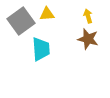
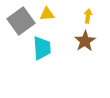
yellow arrow: rotated 24 degrees clockwise
brown star: moved 3 px left, 2 px down; rotated 25 degrees clockwise
cyan trapezoid: moved 1 px right, 1 px up
